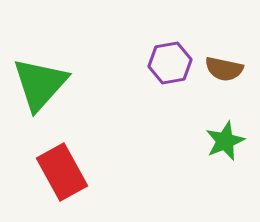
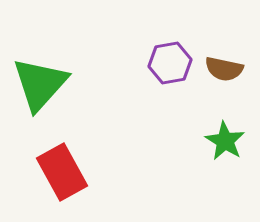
green star: rotated 18 degrees counterclockwise
